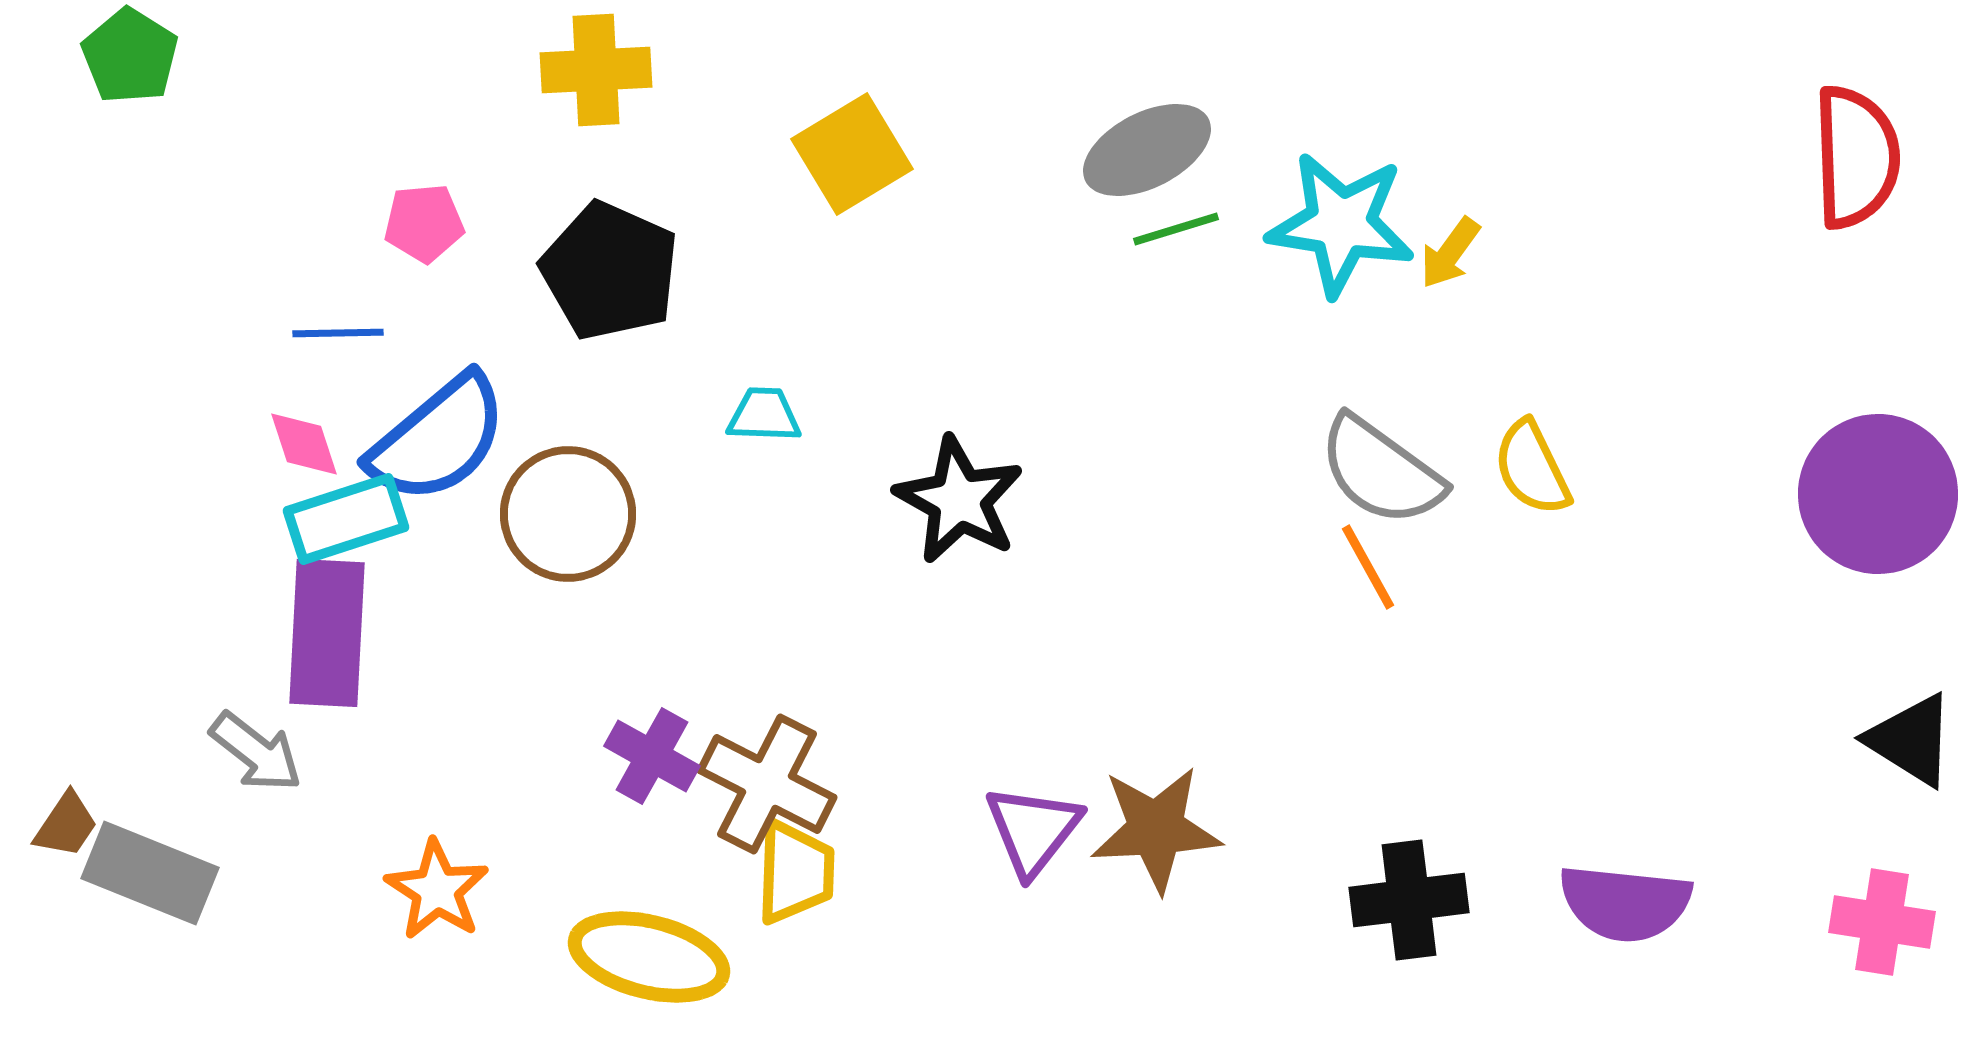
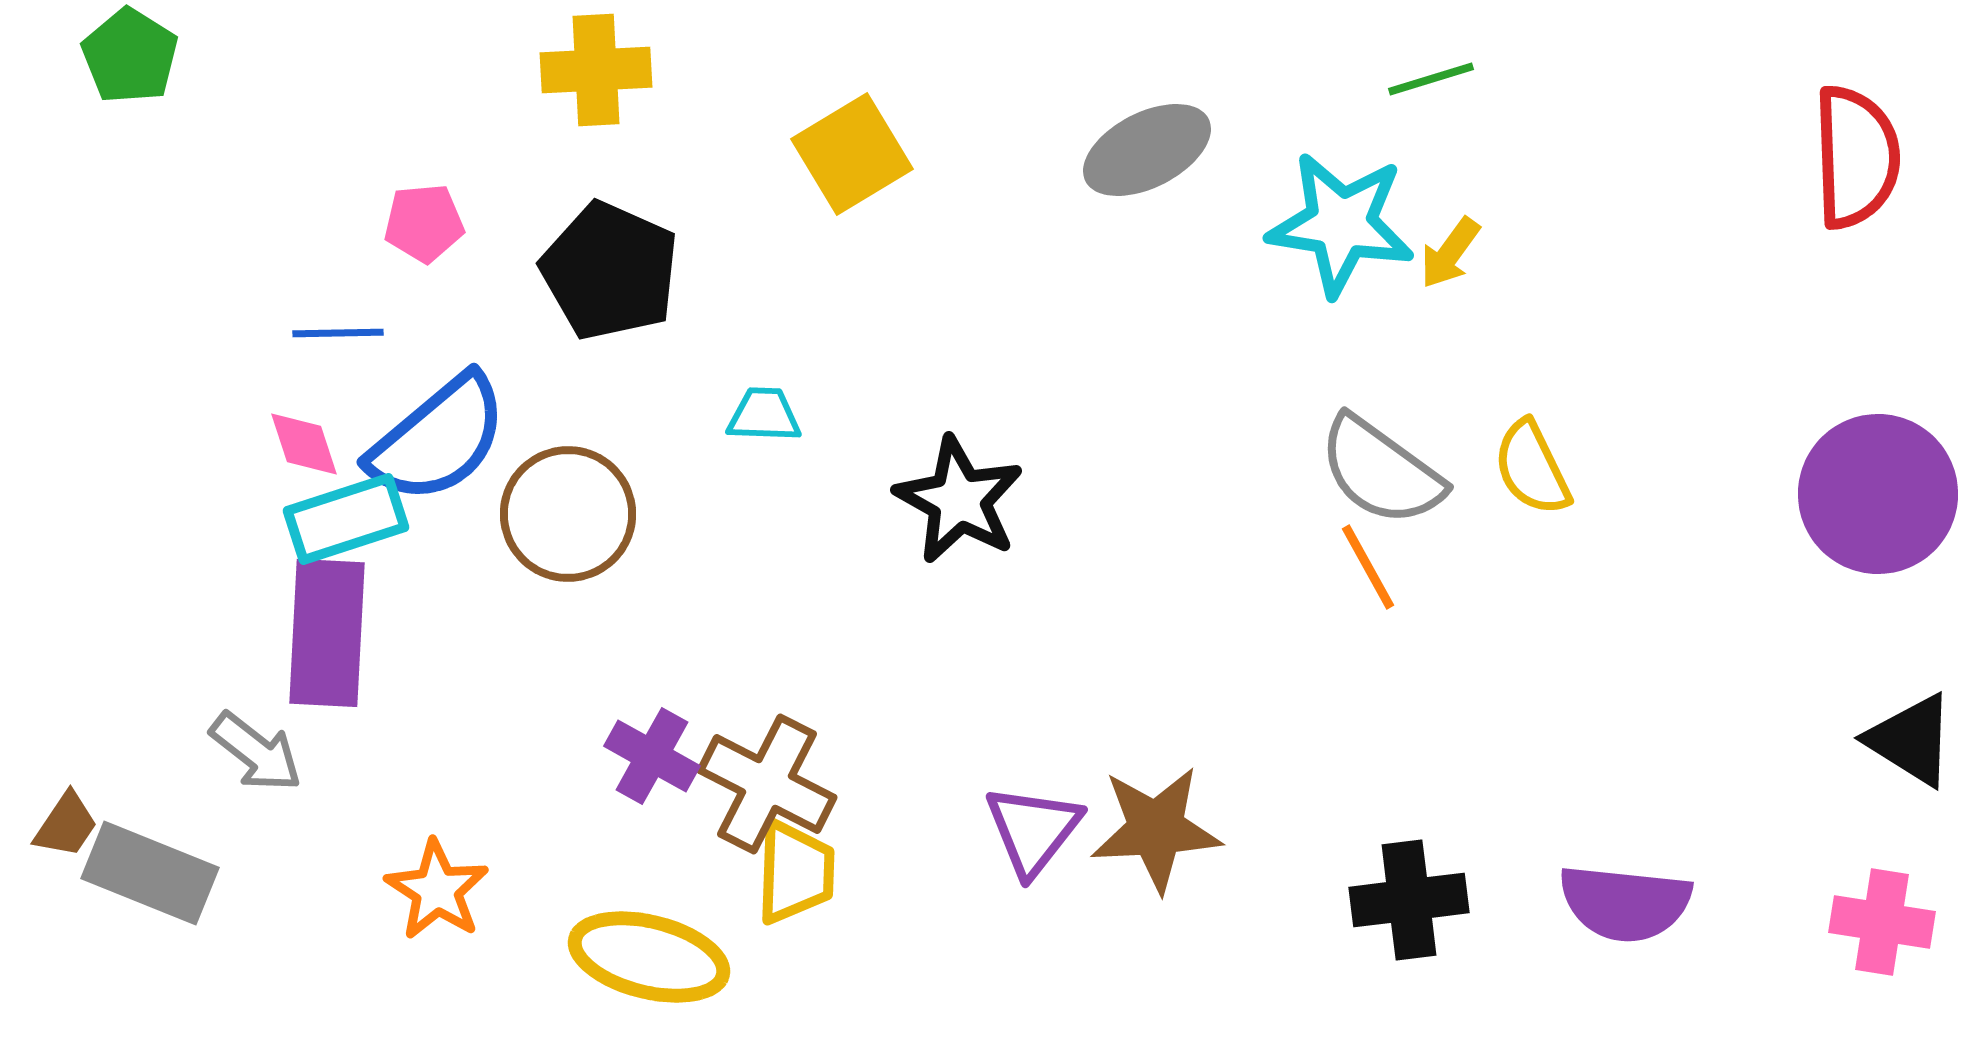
green line: moved 255 px right, 150 px up
